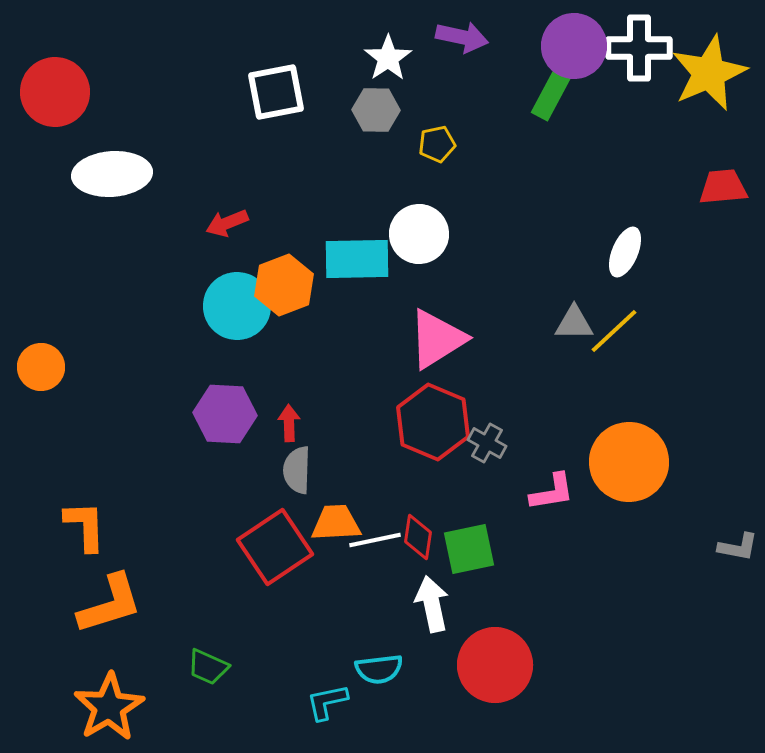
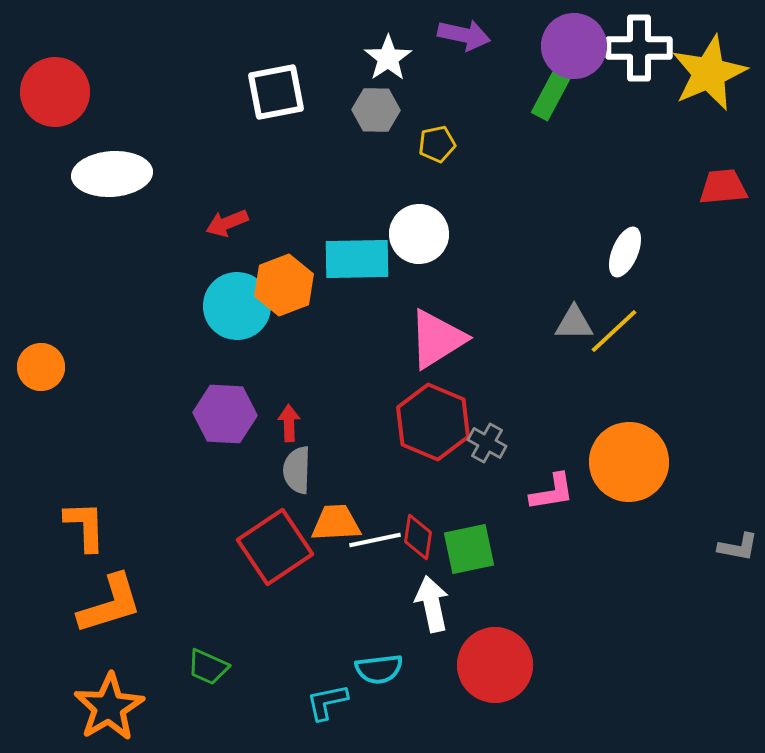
purple arrow at (462, 37): moved 2 px right, 2 px up
